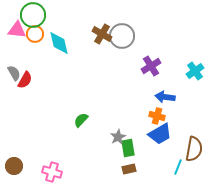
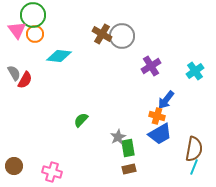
pink triangle: rotated 48 degrees clockwise
cyan diamond: moved 13 px down; rotated 70 degrees counterclockwise
blue arrow: moved 1 px right, 3 px down; rotated 60 degrees counterclockwise
cyan line: moved 16 px right
